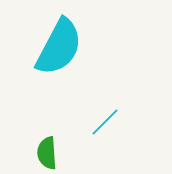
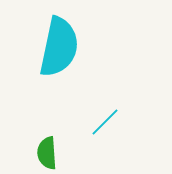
cyan semicircle: rotated 16 degrees counterclockwise
